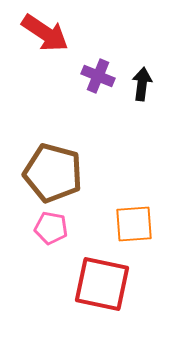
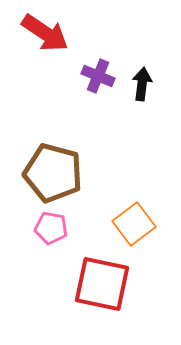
orange square: rotated 33 degrees counterclockwise
